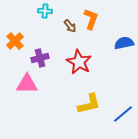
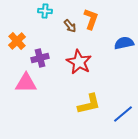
orange cross: moved 2 px right
pink triangle: moved 1 px left, 1 px up
